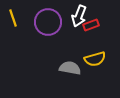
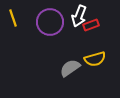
purple circle: moved 2 px right
gray semicircle: rotated 45 degrees counterclockwise
